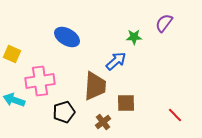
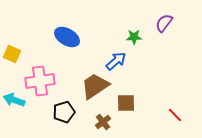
brown trapezoid: rotated 128 degrees counterclockwise
